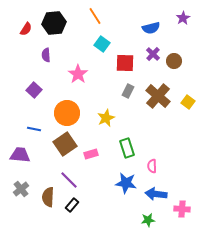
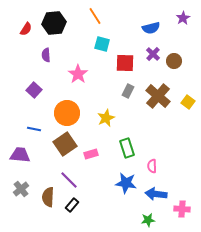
cyan square: rotated 21 degrees counterclockwise
